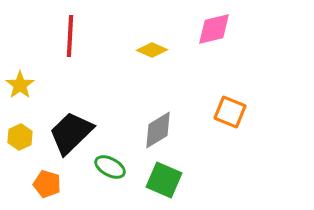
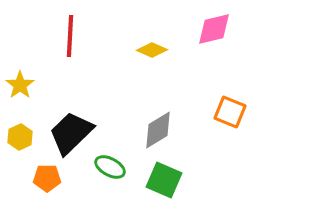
orange pentagon: moved 6 px up; rotated 16 degrees counterclockwise
